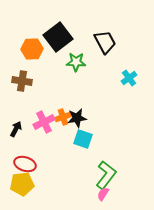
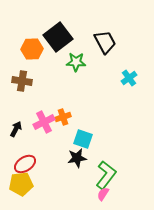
black star: moved 40 px down
red ellipse: rotated 50 degrees counterclockwise
yellow pentagon: moved 1 px left
